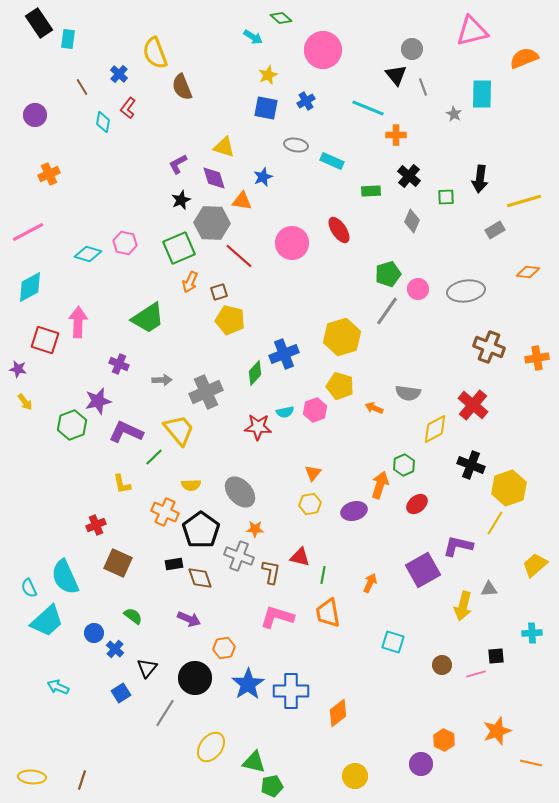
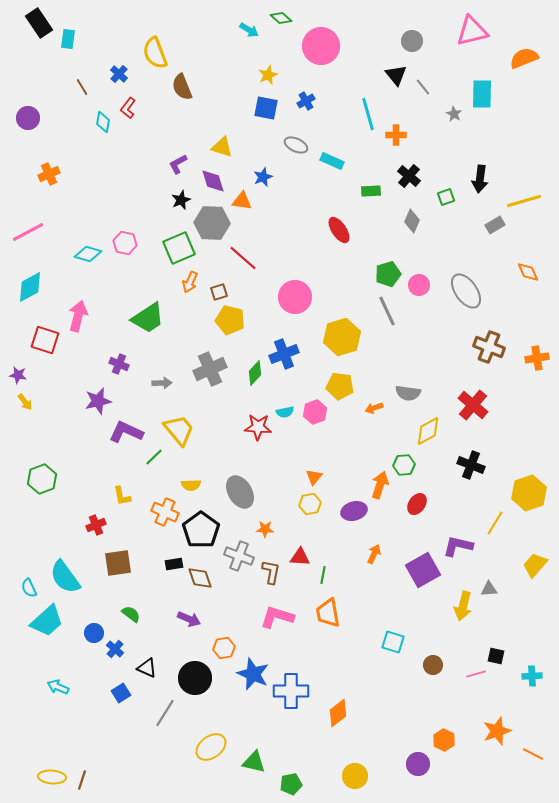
cyan arrow at (253, 37): moved 4 px left, 7 px up
gray circle at (412, 49): moved 8 px up
pink circle at (323, 50): moved 2 px left, 4 px up
gray line at (423, 87): rotated 18 degrees counterclockwise
cyan line at (368, 108): moved 6 px down; rotated 52 degrees clockwise
purple circle at (35, 115): moved 7 px left, 3 px down
gray ellipse at (296, 145): rotated 15 degrees clockwise
yellow triangle at (224, 147): moved 2 px left
purple diamond at (214, 178): moved 1 px left, 3 px down
green square at (446, 197): rotated 18 degrees counterclockwise
gray rectangle at (495, 230): moved 5 px up
pink circle at (292, 243): moved 3 px right, 54 px down
red line at (239, 256): moved 4 px right, 2 px down
orange diamond at (528, 272): rotated 60 degrees clockwise
pink circle at (418, 289): moved 1 px right, 4 px up
gray ellipse at (466, 291): rotated 63 degrees clockwise
gray line at (387, 311): rotated 60 degrees counterclockwise
pink arrow at (78, 322): moved 6 px up; rotated 12 degrees clockwise
purple star at (18, 369): moved 6 px down
gray arrow at (162, 380): moved 3 px down
yellow pentagon at (340, 386): rotated 8 degrees counterclockwise
gray cross at (206, 392): moved 4 px right, 23 px up
orange arrow at (374, 408): rotated 42 degrees counterclockwise
pink hexagon at (315, 410): moved 2 px down
green hexagon at (72, 425): moved 30 px left, 54 px down
yellow diamond at (435, 429): moved 7 px left, 2 px down
green hexagon at (404, 465): rotated 20 degrees clockwise
orange triangle at (313, 473): moved 1 px right, 4 px down
yellow L-shape at (122, 484): moved 12 px down
yellow hexagon at (509, 488): moved 20 px right, 5 px down
gray ellipse at (240, 492): rotated 12 degrees clockwise
red ellipse at (417, 504): rotated 15 degrees counterclockwise
orange star at (255, 529): moved 10 px right
red triangle at (300, 557): rotated 10 degrees counterclockwise
brown square at (118, 563): rotated 32 degrees counterclockwise
yellow trapezoid at (535, 565): rotated 8 degrees counterclockwise
cyan semicircle at (65, 577): rotated 12 degrees counterclockwise
orange arrow at (370, 583): moved 4 px right, 29 px up
green semicircle at (133, 616): moved 2 px left, 2 px up
cyan cross at (532, 633): moved 43 px down
black square at (496, 656): rotated 18 degrees clockwise
brown circle at (442, 665): moved 9 px left
black triangle at (147, 668): rotated 45 degrees counterclockwise
blue star at (248, 684): moved 5 px right, 10 px up; rotated 16 degrees counterclockwise
yellow ellipse at (211, 747): rotated 16 degrees clockwise
orange line at (531, 763): moved 2 px right, 9 px up; rotated 15 degrees clockwise
purple circle at (421, 764): moved 3 px left
yellow ellipse at (32, 777): moved 20 px right
green pentagon at (272, 786): moved 19 px right, 2 px up
